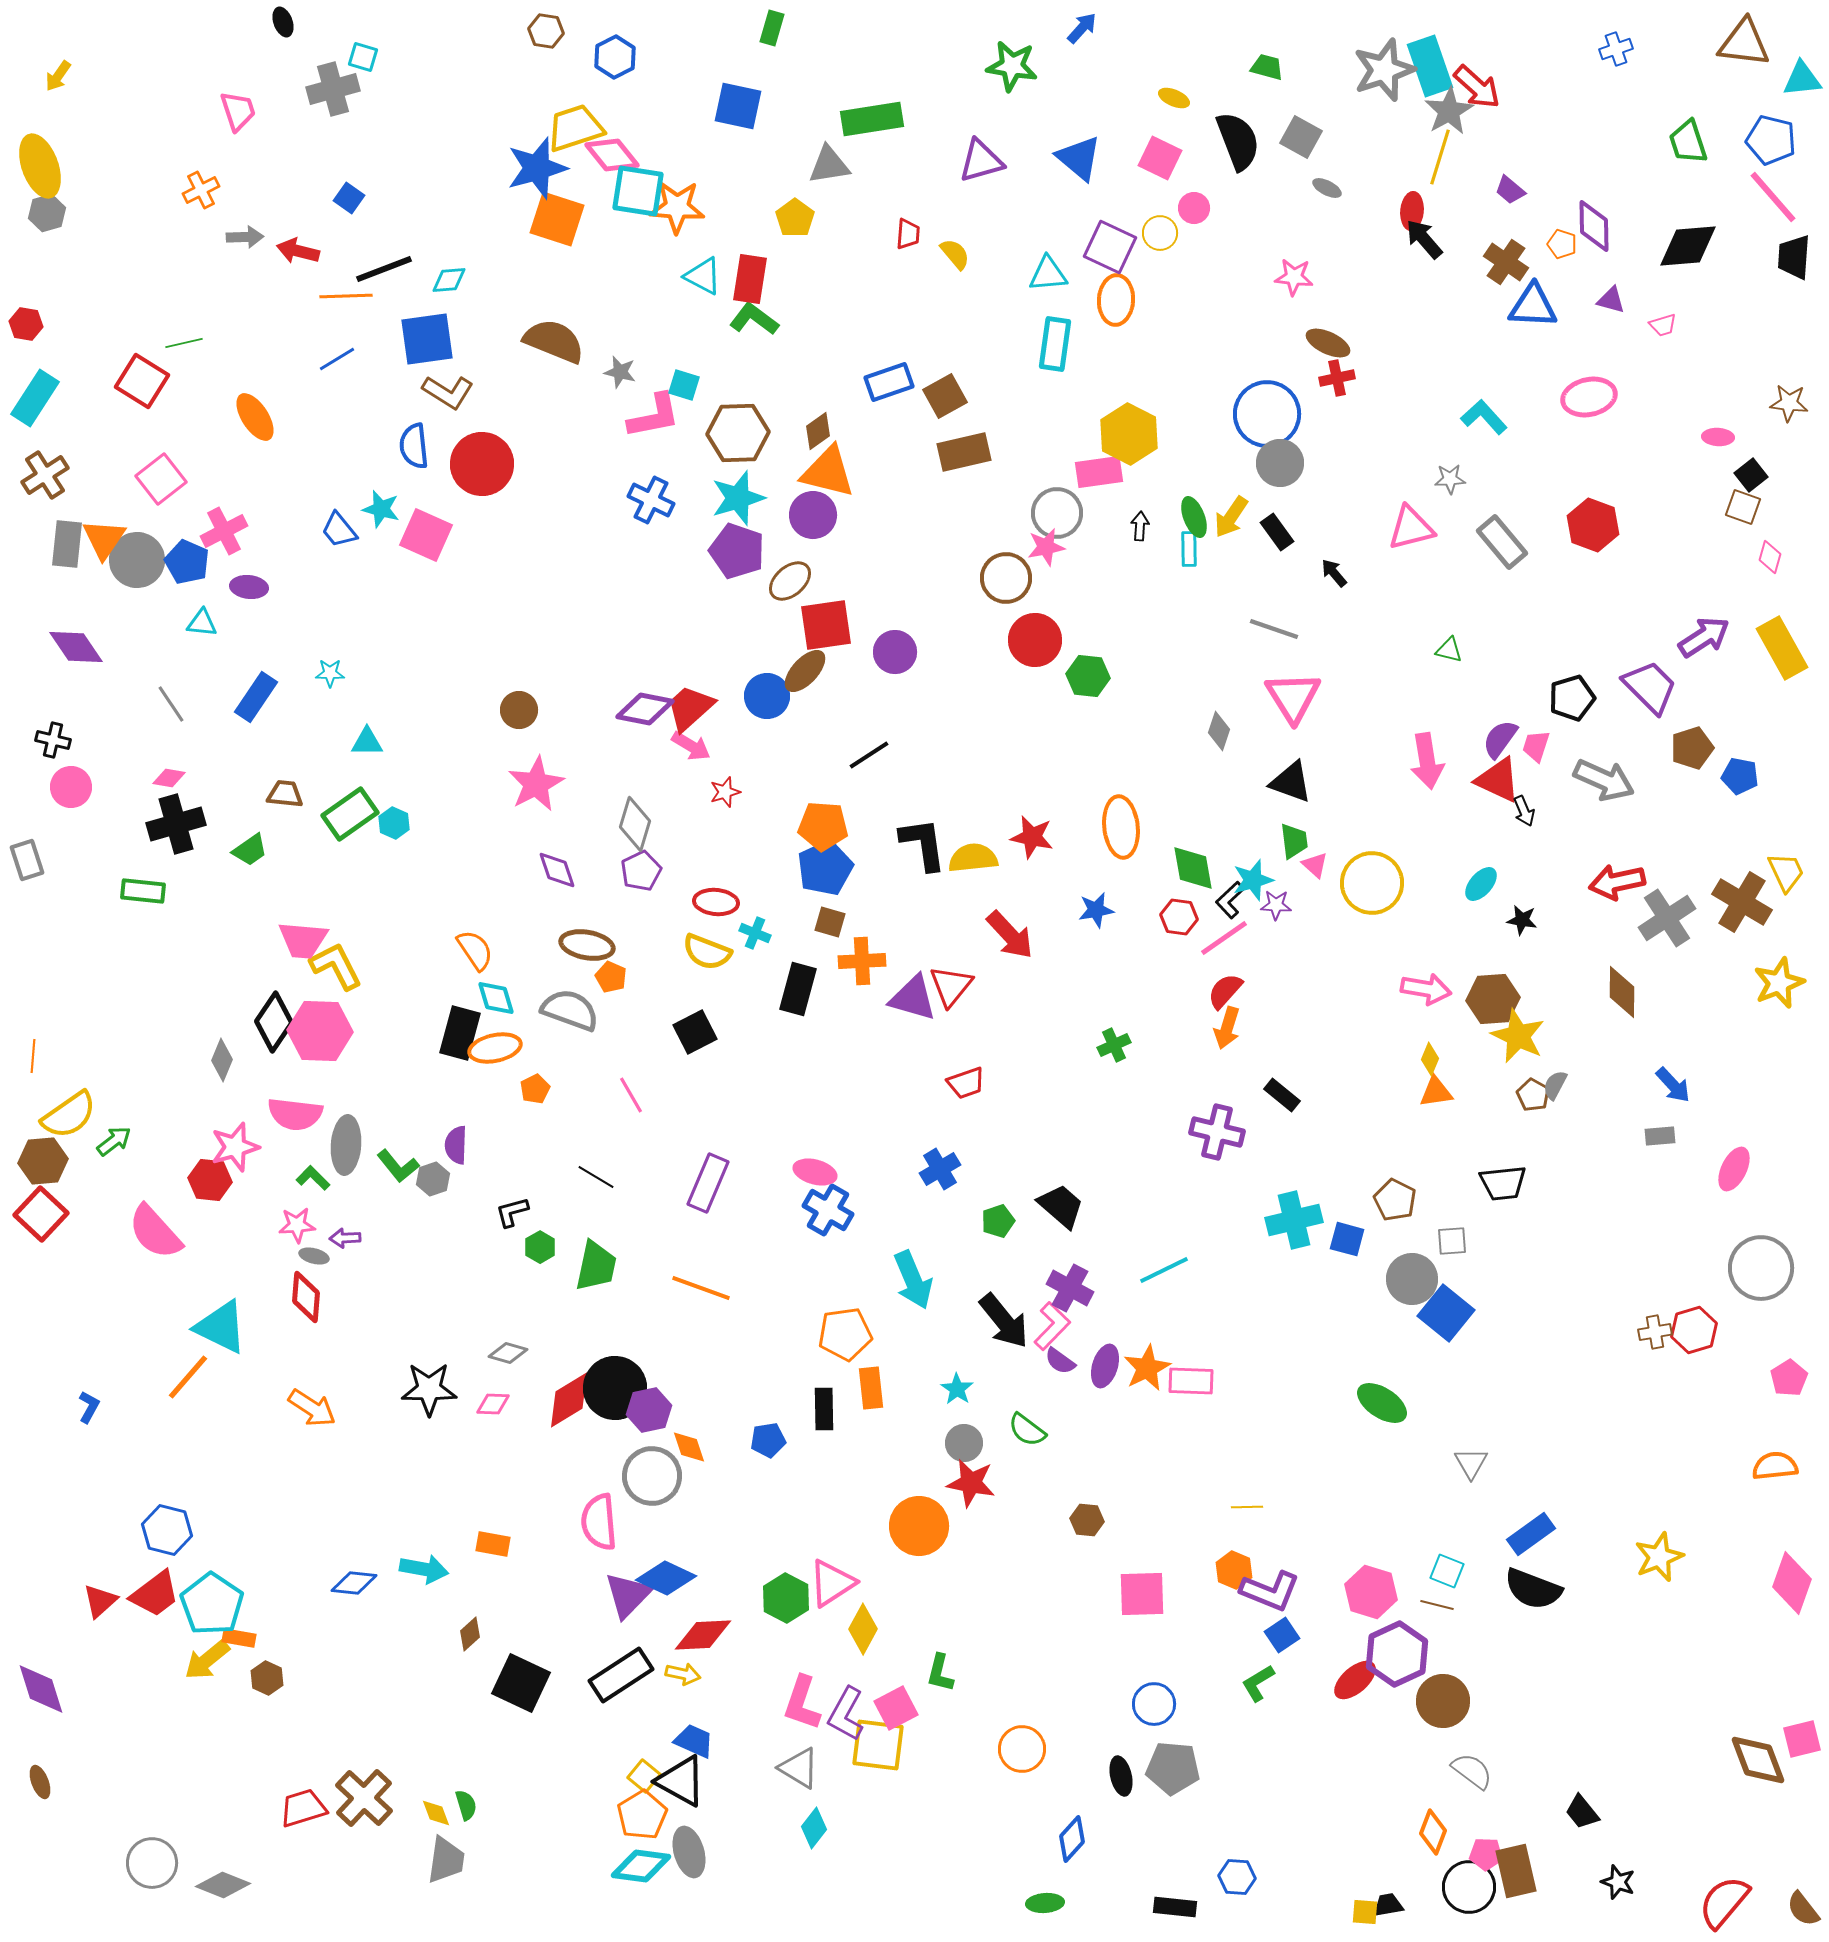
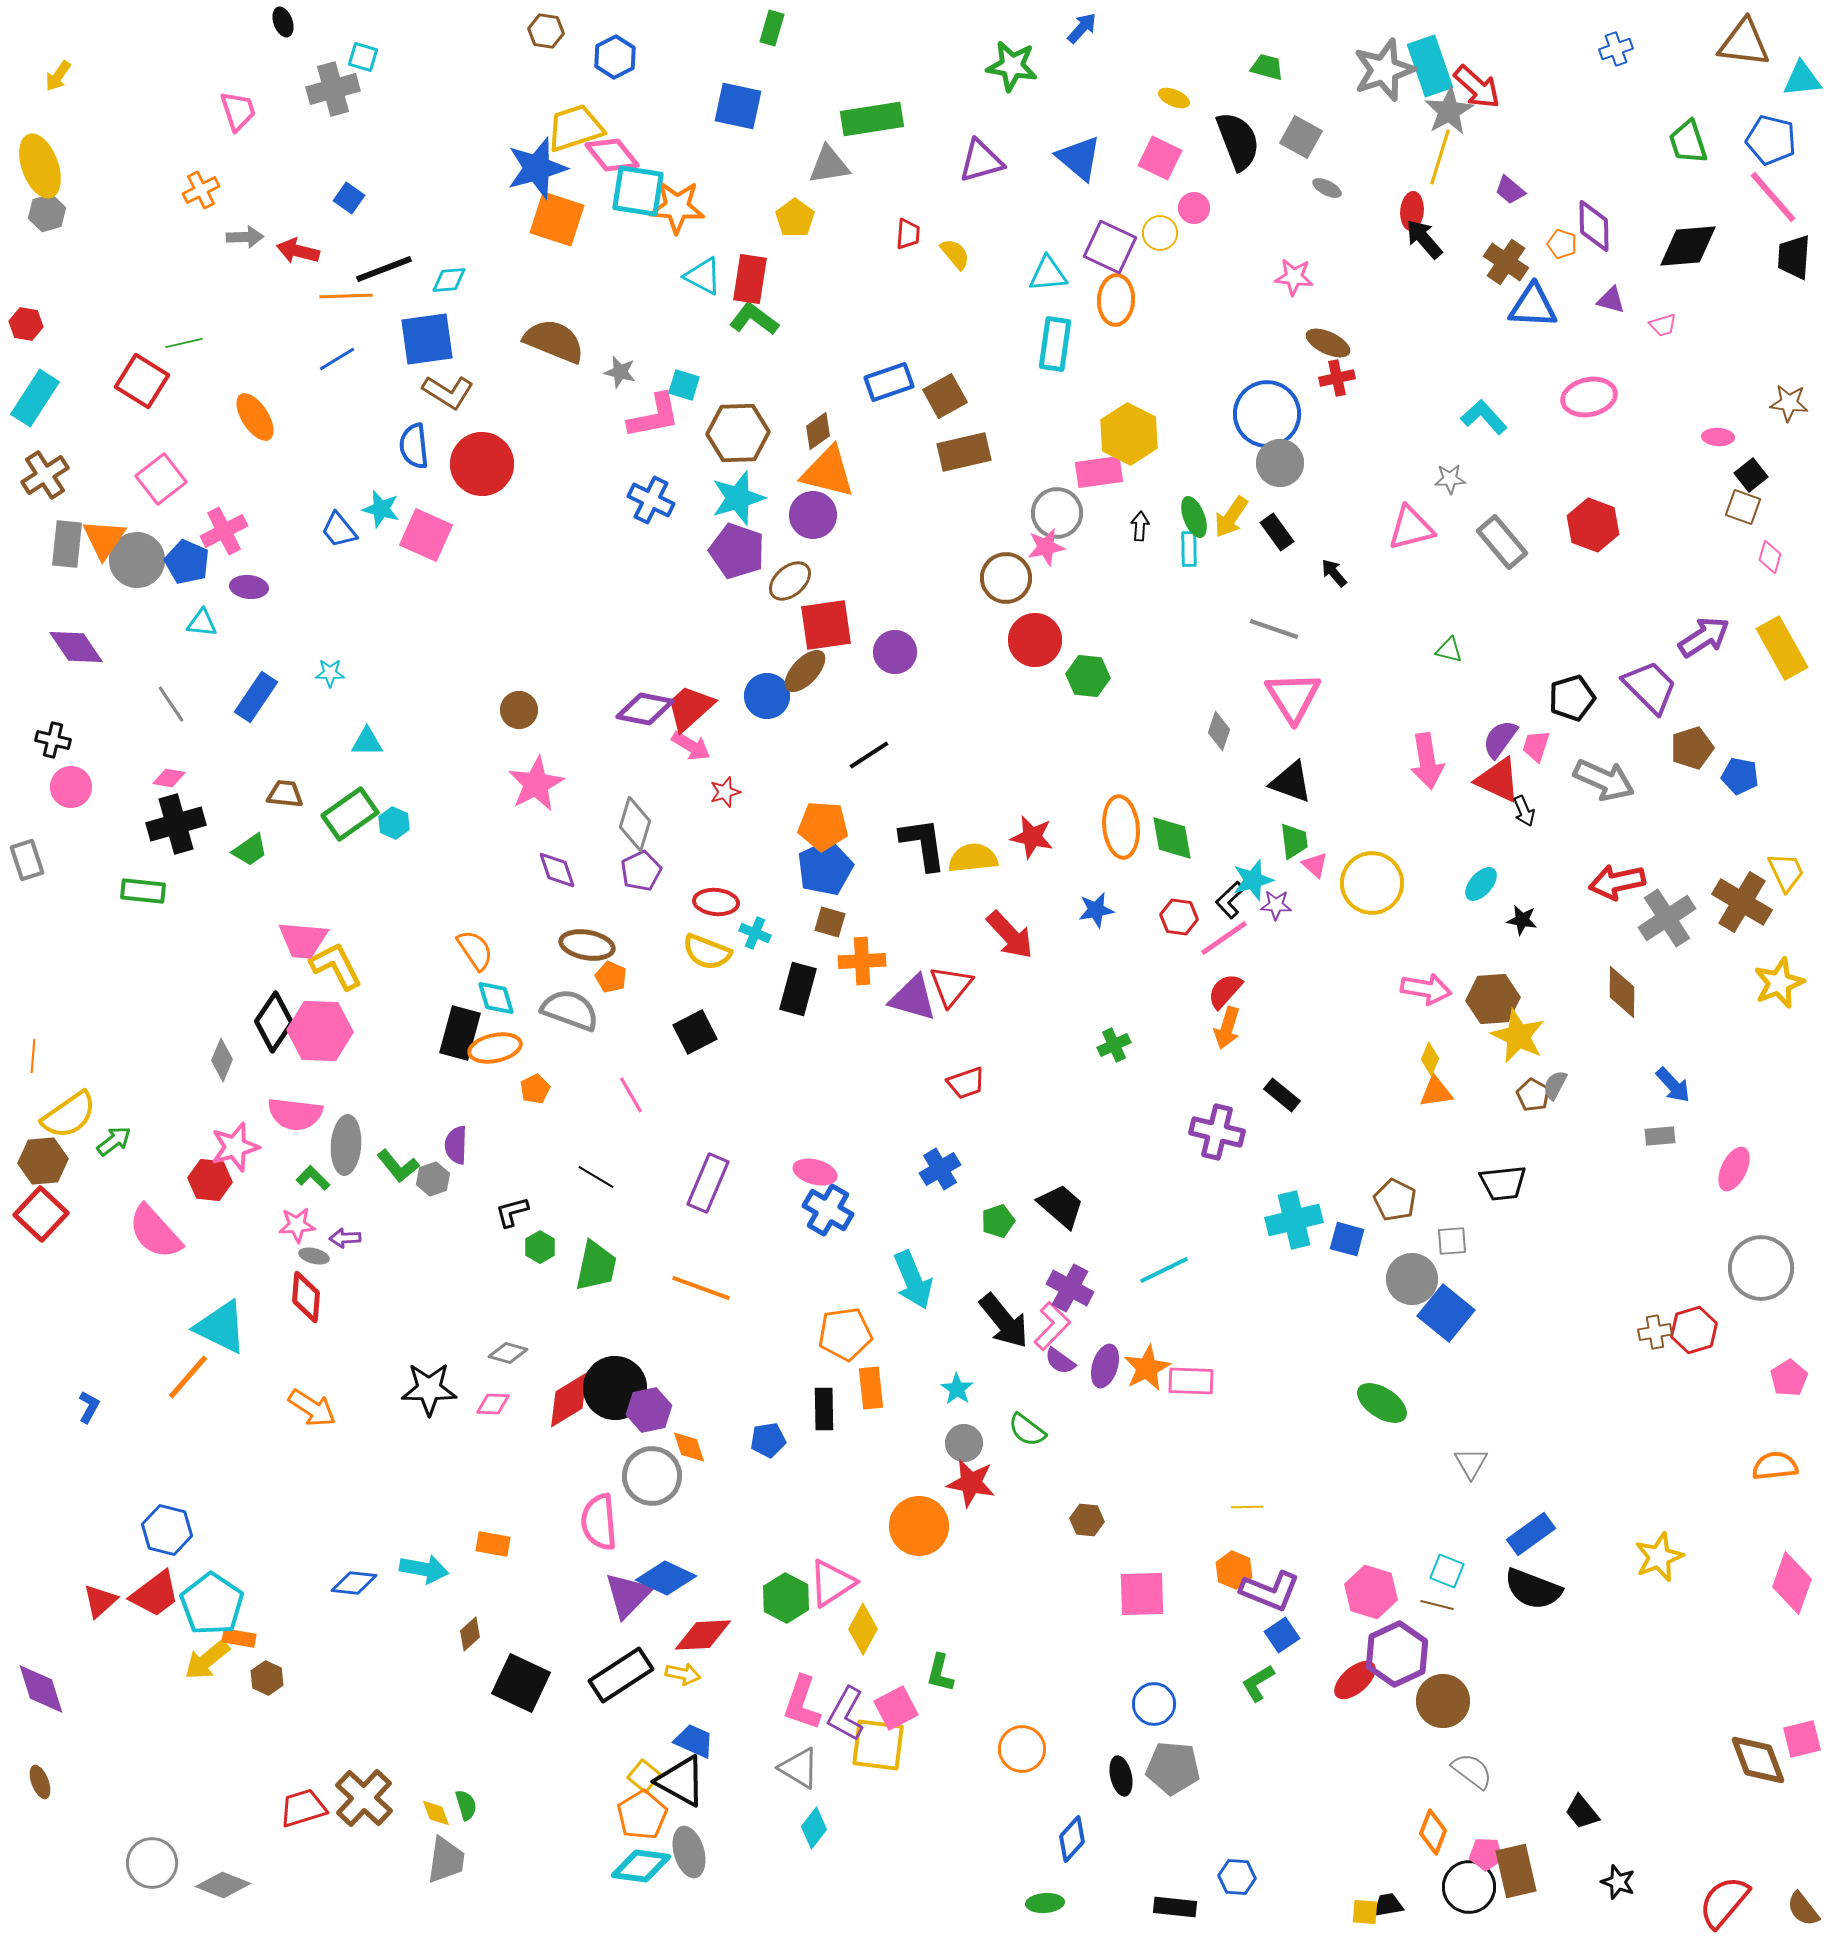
green diamond at (1193, 868): moved 21 px left, 30 px up
